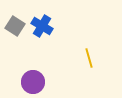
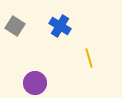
blue cross: moved 18 px right
purple circle: moved 2 px right, 1 px down
